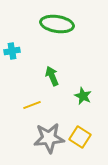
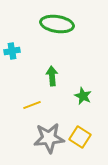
green arrow: rotated 18 degrees clockwise
